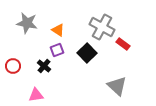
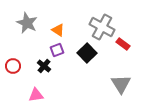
gray star: rotated 15 degrees clockwise
gray triangle: moved 4 px right, 2 px up; rotated 15 degrees clockwise
